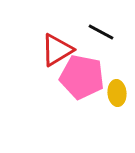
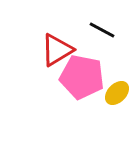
black line: moved 1 px right, 2 px up
yellow ellipse: rotated 50 degrees clockwise
